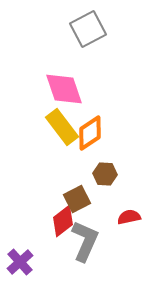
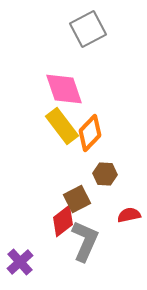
yellow rectangle: moved 1 px up
orange diamond: rotated 12 degrees counterclockwise
red semicircle: moved 2 px up
